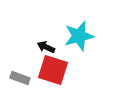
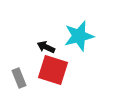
gray rectangle: moved 1 px left; rotated 48 degrees clockwise
